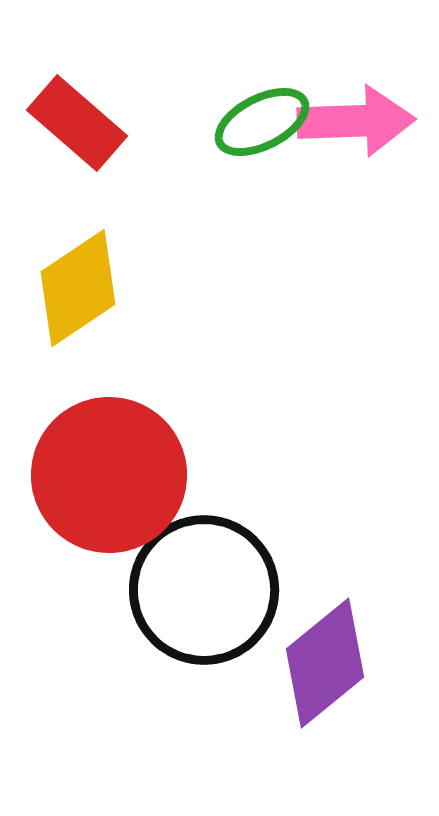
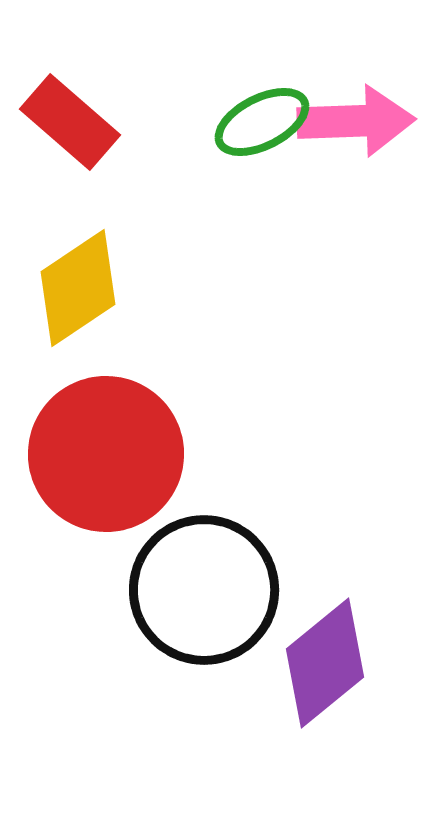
red rectangle: moved 7 px left, 1 px up
red circle: moved 3 px left, 21 px up
